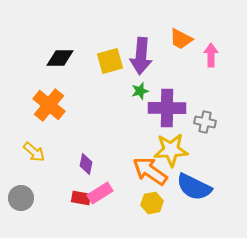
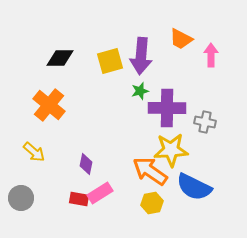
red rectangle: moved 2 px left, 1 px down
